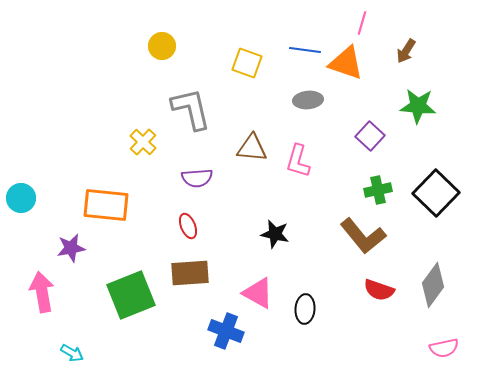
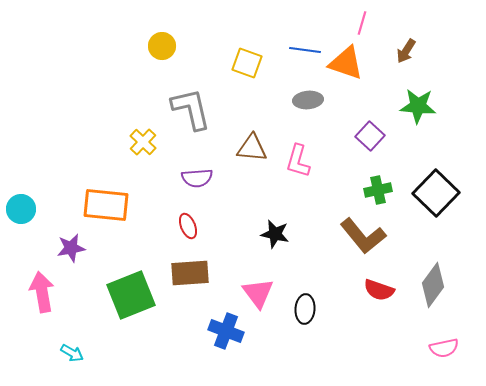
cyan circle: moved 11 px down
pink triangle: rotated 24 degrees clockwise
